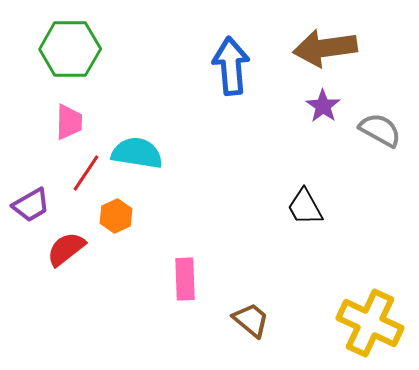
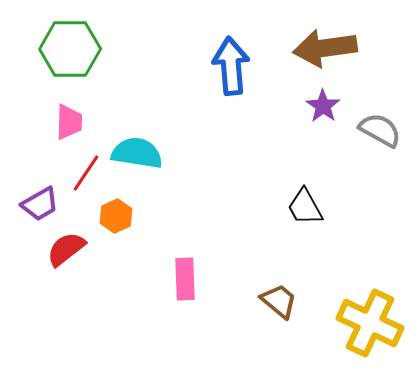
purple trapezoid: moved 9 px right, 1 px up
brown trapezoid: moved 28 px right, 19 px up
